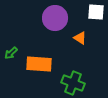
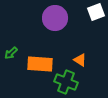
white square: rotated 24 degrees counterclockwise
orange triangle: moved 22 px down
orange rectangle: moved 1 px right
green cross: moved 7 px left, 1 px up
